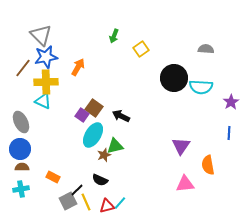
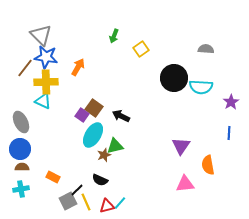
blue star: rotated 20 degrees clockwise
brown line: moved 2 px right
